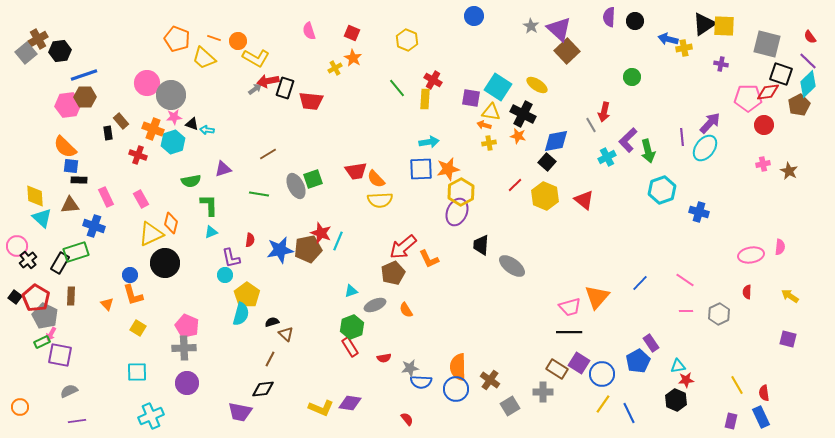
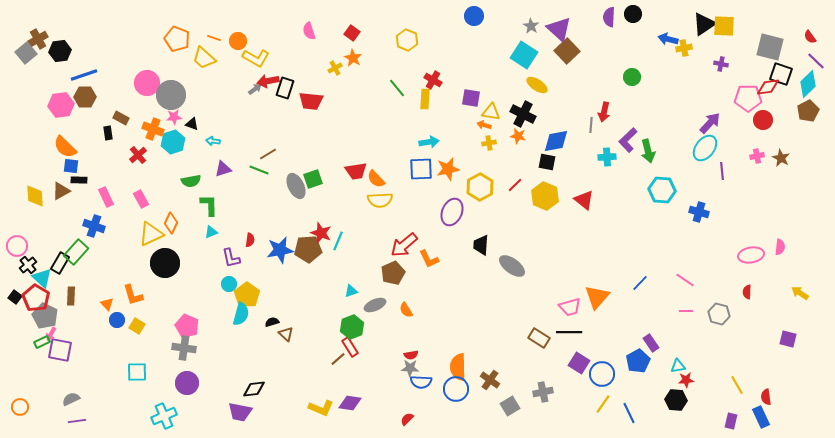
black circle at (635, 21): moved 2 px left, 7 px up
red square at (352, 33): rotated 14 degrees clockwise
gray square at (767, 44): moved 3 px right, 3 px down
purple line at (808, 61): moved 8 px right
cyan square at (498, 87): moved 26 px right, 32 px up
red diamond at (768, 92): moved 5 px up
pink hexagon at (68, 105): moved 7 px left
brown pentagon at (799, 105): moved 9 px right, 6 px down
brown rectangle at (121, 121): moved 3 px up; rotated 21 degrees counterclockwise
gray line at (591, 125): rotated 35 degrees clockwise
red circle at (764, 125): moved 1 px left, 5 px up
cyan arrow at (207, 130): moved 6 px right, 11 px down
purple line at (682, 137): moved 40 px right, 34 px down
red cross at (138, 155): rotated 30 degrees clockwise
cyan cross at (607, 157): rotated 24 degrees clockwise
black square at (547, 162): rotated 30 degrees counterclockwise
pink cross at (763, 164): moved 6 px left, 8 px up
brown star at (789, 171): moved 8 px left, 13 px up
cyan hexagon at (662, 190): rotated 24 degrees clockwise
yellow hexagon at (461, 192): moved 19 px right, 5 px up
green line at (259, 194): moved 24 px up; rotated 12 degrees clockwise
brown triangle at (70, 205): moved 9 px left, 14 px up; rotated 24 degrees counterclockwise
purple ellipse at (457, 212): moved 5 px left
cyan triangle at (42, 218): moved 60 px down
orange diamond at (171, 223): rotated 10 degrees clockwise
red arrow at (403, 247): moved 1 px right, 2 px up
brown pentagon at (308, 249): rotated 8 degrees clockwise
green rectangle at (76, 252): rotated 30 degrees counterclockwise
black cross at (28, 260): moved 5 px down
blue circle at (130, 275): moved 13 px left, 45 px down
cyan circle at (225, 275): moved 4 px right, 9 px down
yellow arrow at (790, 296): moved 10 px right, 3 px up
gray hexagon at (719, 314): rotated 20 degrees counterclockwise
yellow square at (138, 328): moved 1 px left, 2 px up
gray cross at (184, 348): rotated 10 degrees clockwise
purple square at (60, 355): moved 5 px up
red semicircle at (384, 358): moved 27 px right, 3 px up
brown line at (270, 359): moved 68 px right; rotated 21 degrees clockwise
gray star at (410, 368): rotated 12 degrees clockwise
brown rectangle at (557, 369): moved 18 px left, 31 px up
black diamond at (263, 389): moved 9 px left
gray semicircle at (69, 391): moved 2 px right, 8 px down
gray cross at (543, 392): rotated 12 degrees counterclockwise
red semicircle at (764, 393): moved 2 px right, 4 px down
black hexagon at (676, 400): rotated 20 degrees counterclockwise
cyan cross at (151, 416): moved 13 px right
red semicircle at (407, 419): rotated 96 degrees counterclockwise
